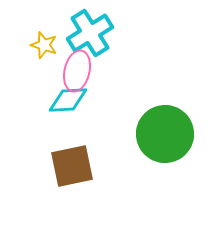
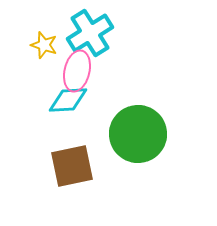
green circle: moved 27 px left
